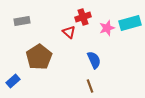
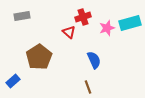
gray rectangle: moved 5 px up
brown line: moved 2 px left, 1 px down
